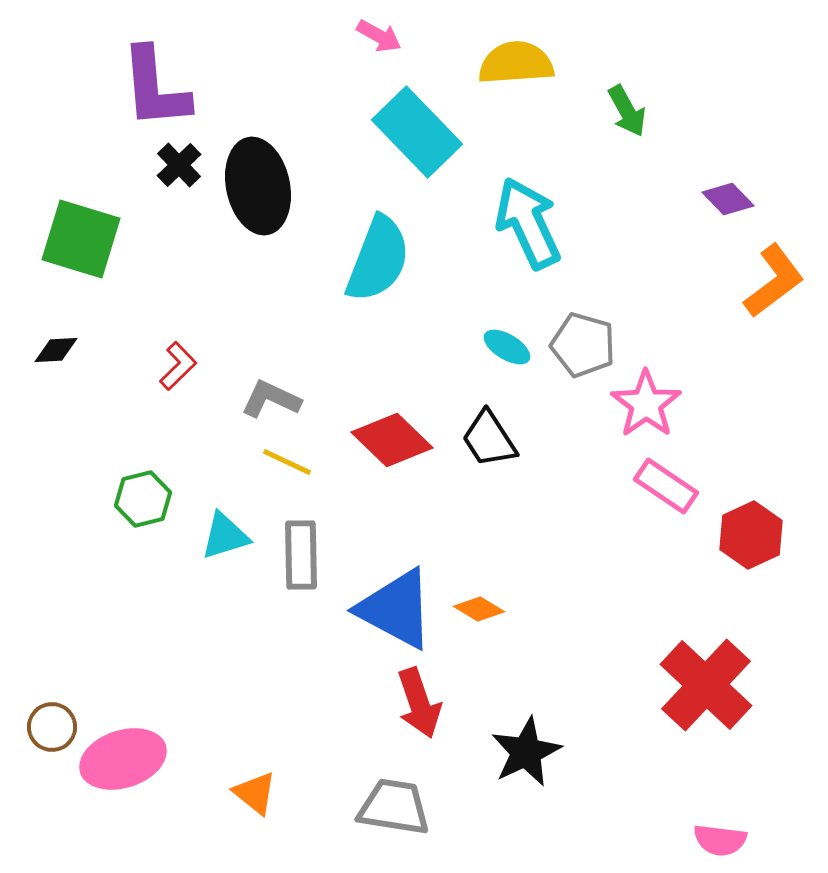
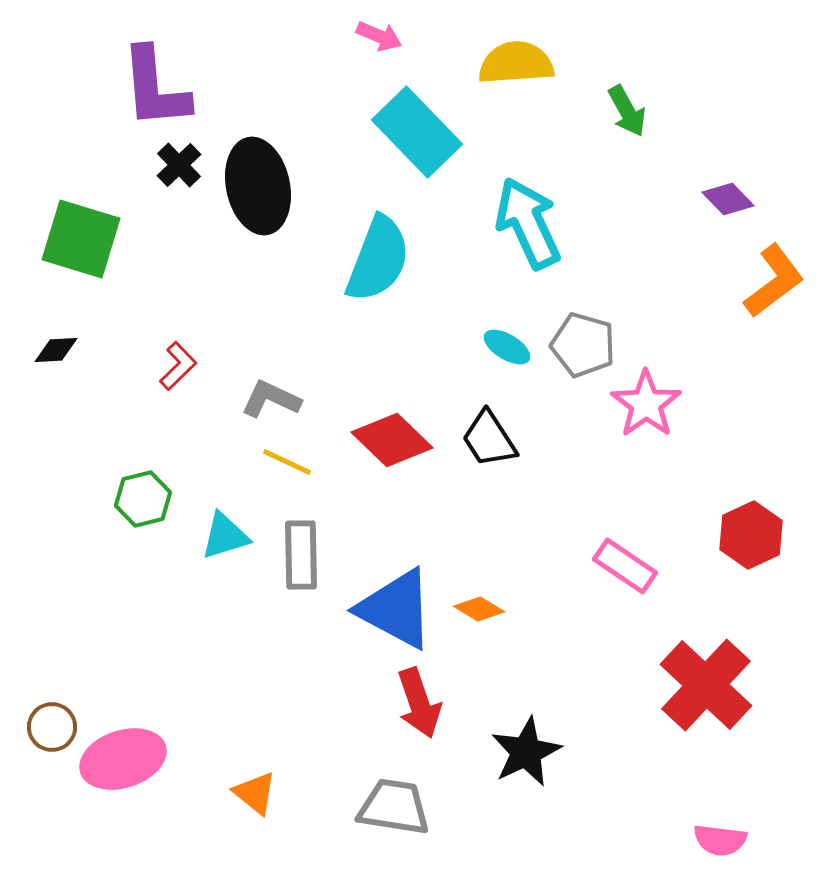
pink arrow: rotated 6 degrees counterclockwise
pink rectangle: moved 41 px left, 80 px down
